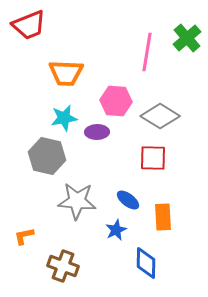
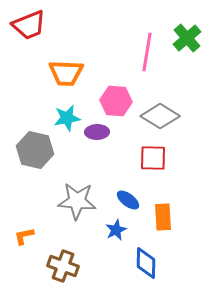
cyan star: moved 3 px right
gray hexagon: moved 12 px left, 6 px up
